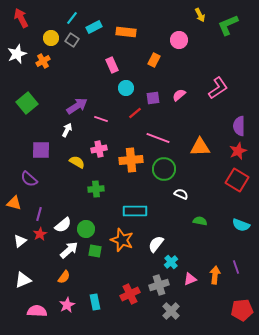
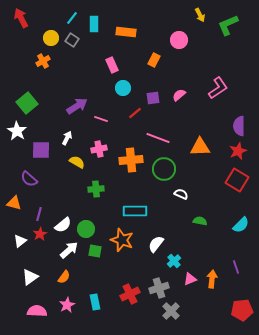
cyan rectangle at (94, 27): moved 3 px up; rotated 63 degrees counterclockwise
white star at (17, 54): moved 77 px down; rotated 18 degrees counterclockwise
cyan circle at (126, 88): moved 3 px left
white arrow at (67, 130): moved 8 px down
cyan semicircle at (241, 225): rotated 66 degrees counterclockwise
cyan cross at (171, 262): moved 3 px right, 1 px up
orange arrow at (215, 275): moved 3 px left, 4 px down
white triangle at (23, 280): moved 7 px right, 3 px up; rotated 12 degrees counterclockwise
gray cross at (159, 285): moved 3 px down
